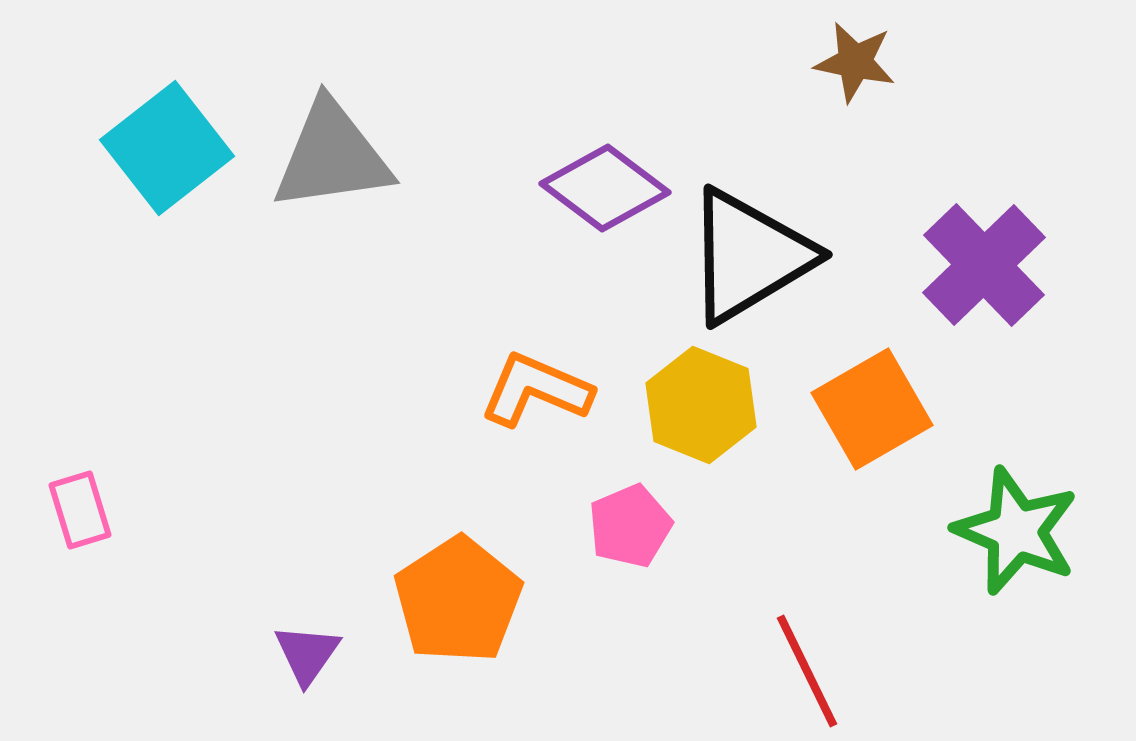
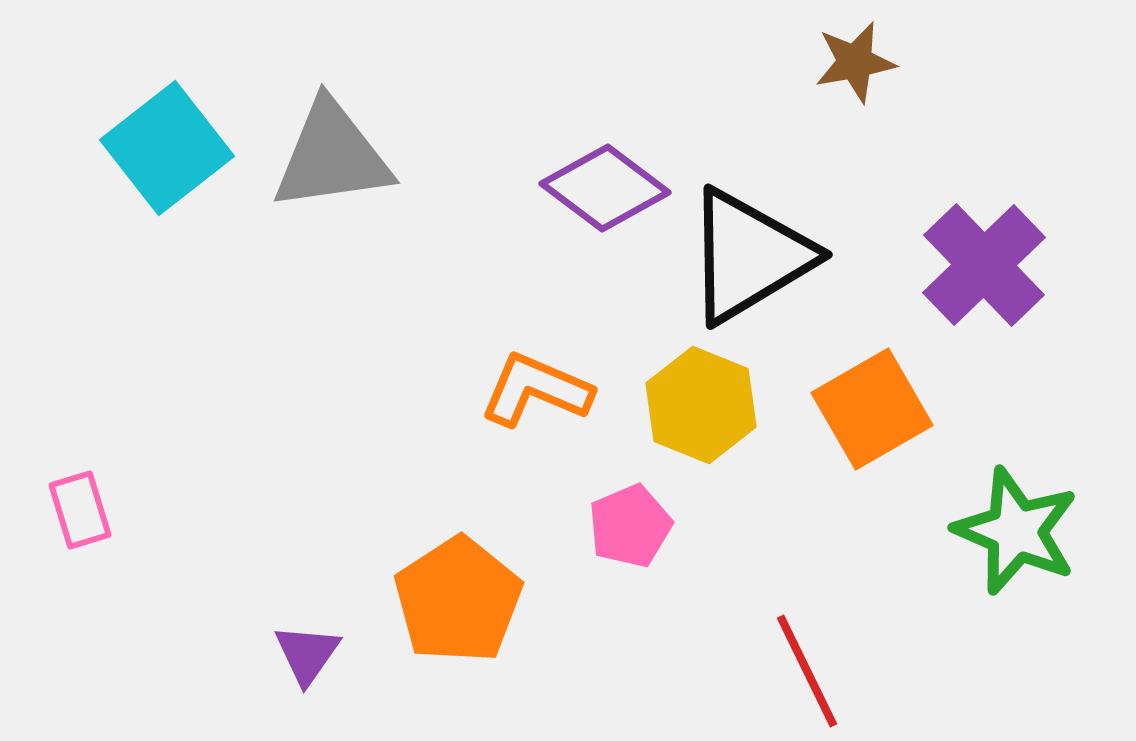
brown star: rotated 22 degrees counterclockwise
